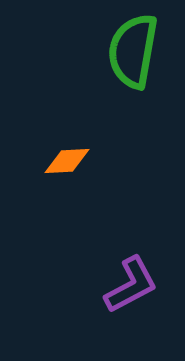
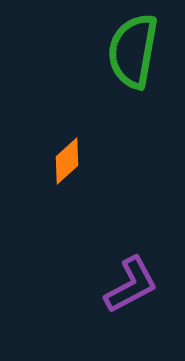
orange diamond: rotated 39 degrees counterclockwise
